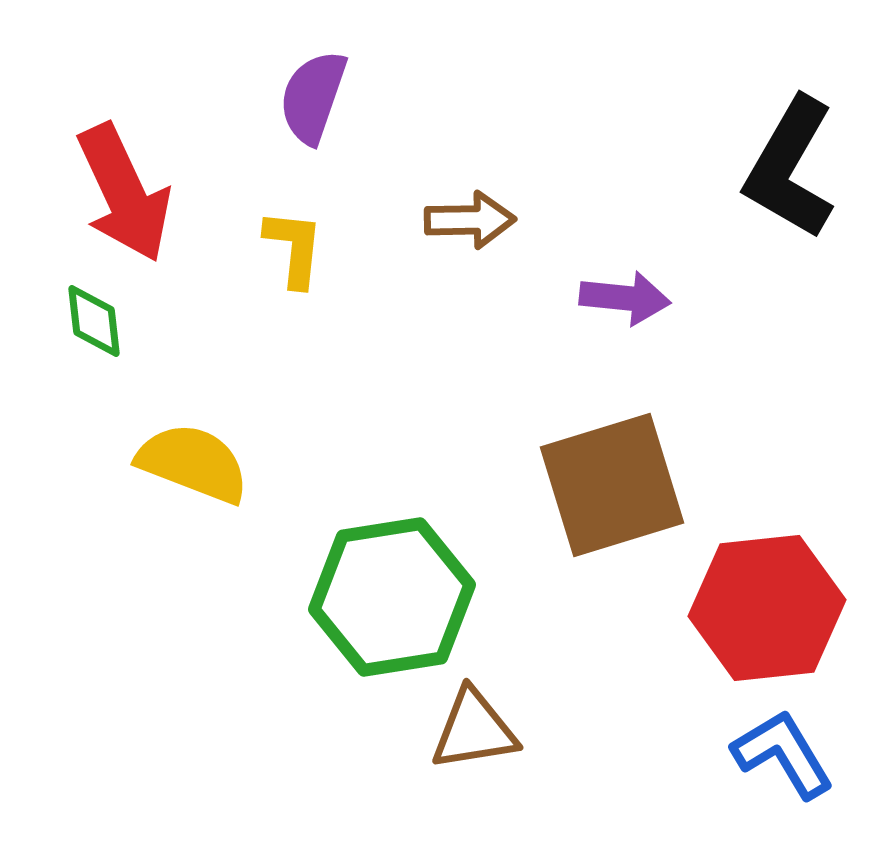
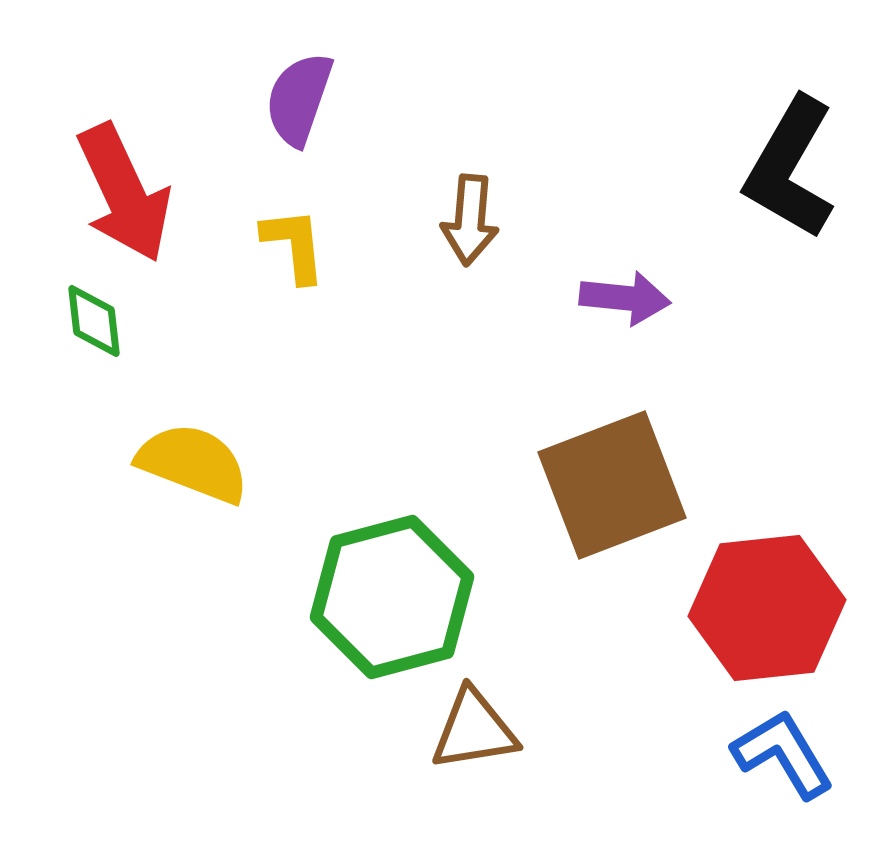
purple semicircle: moved 14 px left, 2 px down
brown arrow: rotated 96 degrees clockwise
yellow L-shape: moved 3 px up; rotated 12 degrees counterclockwise
brown square: rotated 4 degrees counterclockwise
green hexagon: rotated 6 degrees counterclockwise
